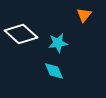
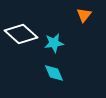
cyan star: moved 4 px left
cyan diamond: moved 2 px down
